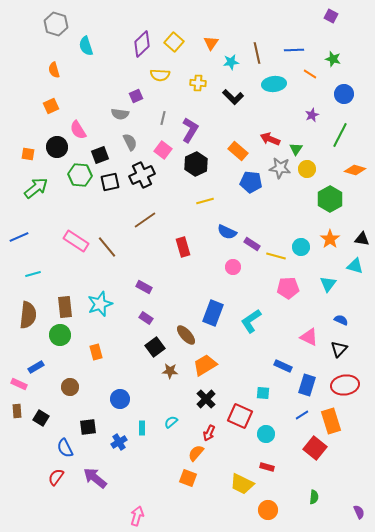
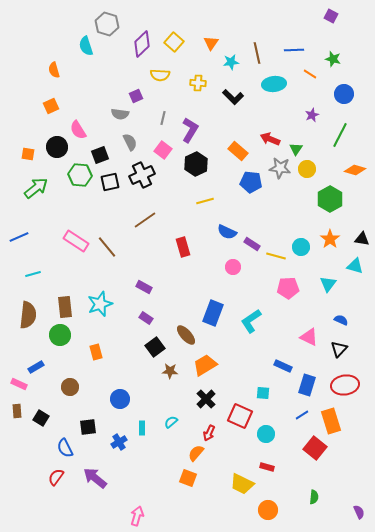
gray hexagon at (56, 24): moved 51 px right
